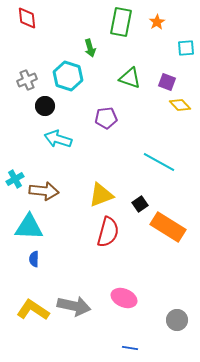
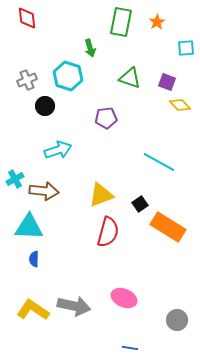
cyan arrow: moved 11 px down; rotated 144 degrees clockwise
